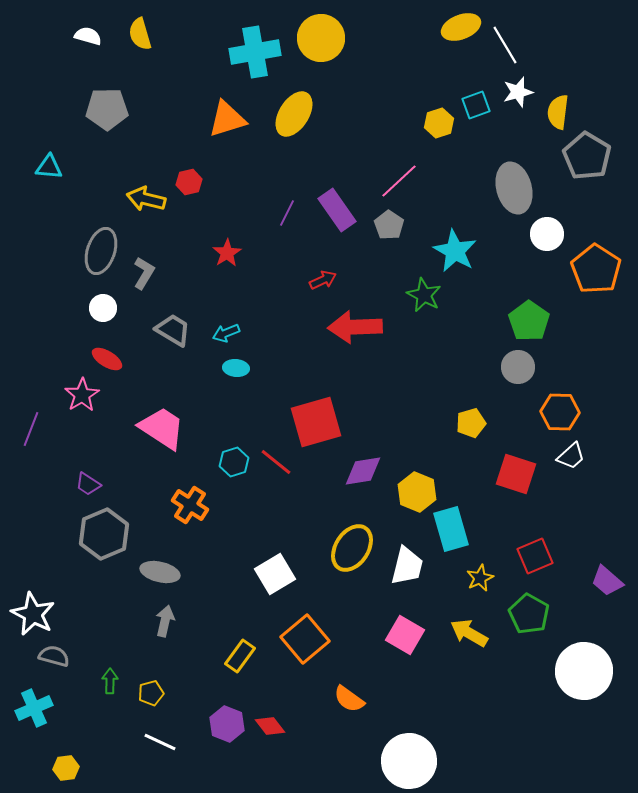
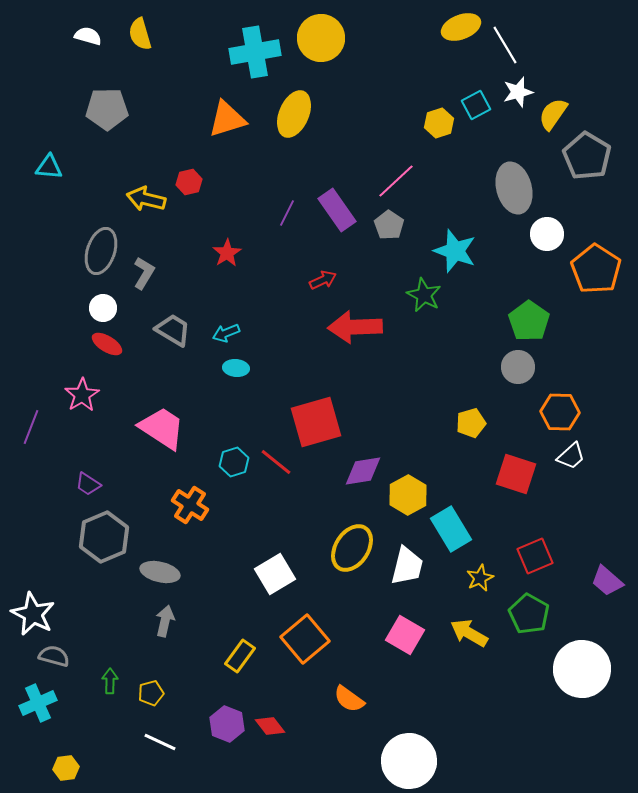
cyan square at (476, 105): rotated 8 degrees counterclockwise
yellow semicircle at (558, 112): moved 5 px left, 2 px down; rotated 28 degrees clockwise
yellow ellipse at (294, 114): rotated 9 degrees counterclockwise
pink line at (399, 181): moved 3 px left
cyan star at (455, 251): rotated 9 degrees counterclockwise
red ellipse at (107, 359): moved 15 px up
purple line at (31, 429): moved 2 px up
yellow hexagon at (417, 492): moved 9 px left, 3 px down; rotated 9 degrees clockwise
cyan rectangle at (451, 529): rotated 15 degrees counterclockwise
gray hexagon at (104, 534): moved 3 px down
white circle at (584, 671): moved 2 px left, 2 px up
cyan cross at (34, 708): moved 4 px right, 5 px up
